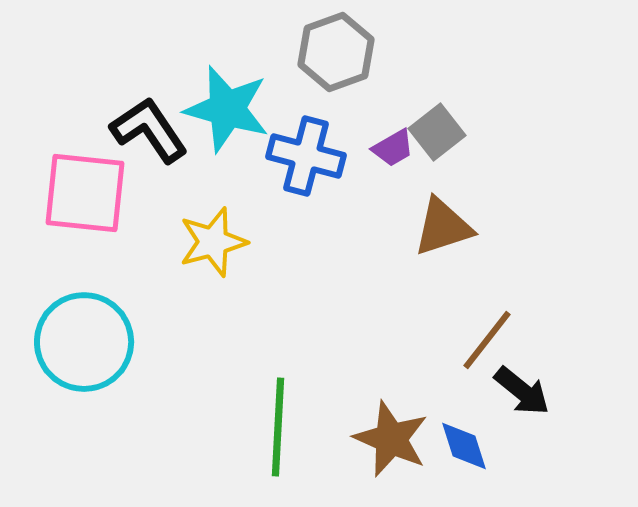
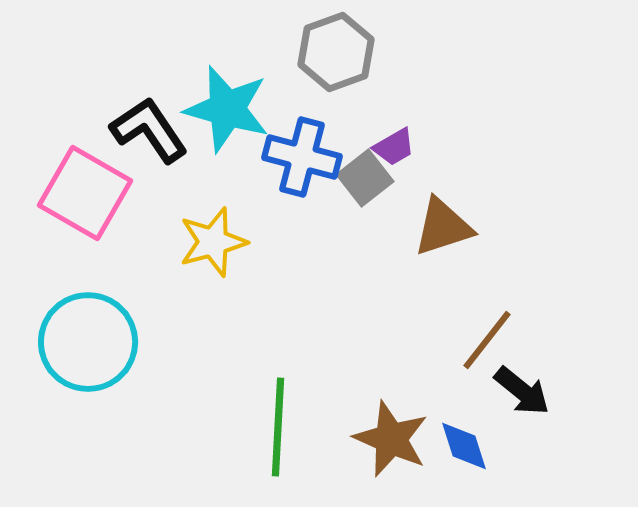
gray square: moved 72 px left, 46 px down
purple trapezoid: moved 1 px right, 1 px up
blue cross: moved 4 px left, 1 px down
pink square: rotated 24 degrees clockwise
cyan circle: moved 4 px right
